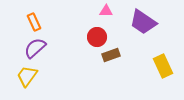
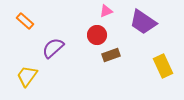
pink triangle: rotated 24 degrees counterclockwise
orange rectangle: moved 9 px left, 1 px up; rotated 24 degrees counterclockwise
red circle: moved 2 px up
purple semicircle: moved 18 px right
